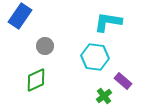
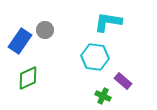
blue rectangle: moved 25 px down
gray circle: moved 16 px up
green diamond: moved 8 px left, 2 px up
green cross: moved 1 px left; rotated 28 degrees counterclockwise
